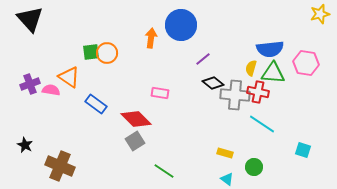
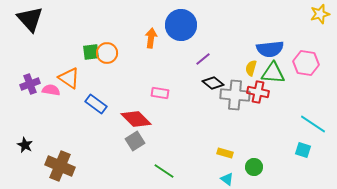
orange triangle: moved 1 px down
cyan line: moved 51 px right
